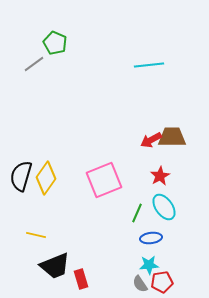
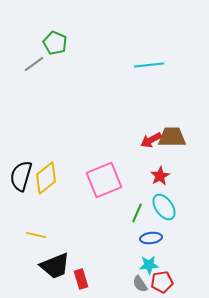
yellow diamond: rotated 16 degrees clockwise
